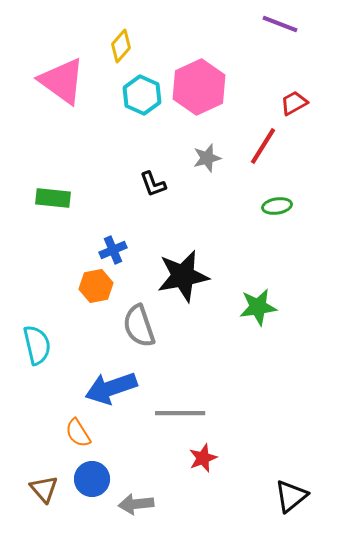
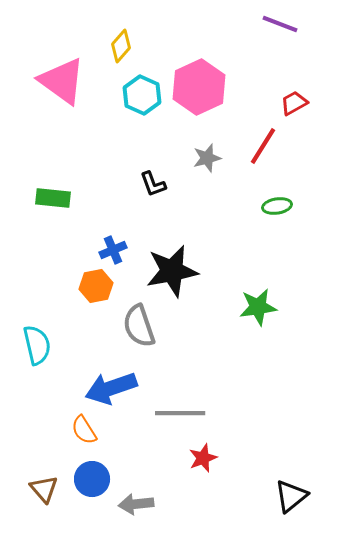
black star: moved 11 px left, 5 px up
orange semicircle: moved 6 px right, 3 px up
